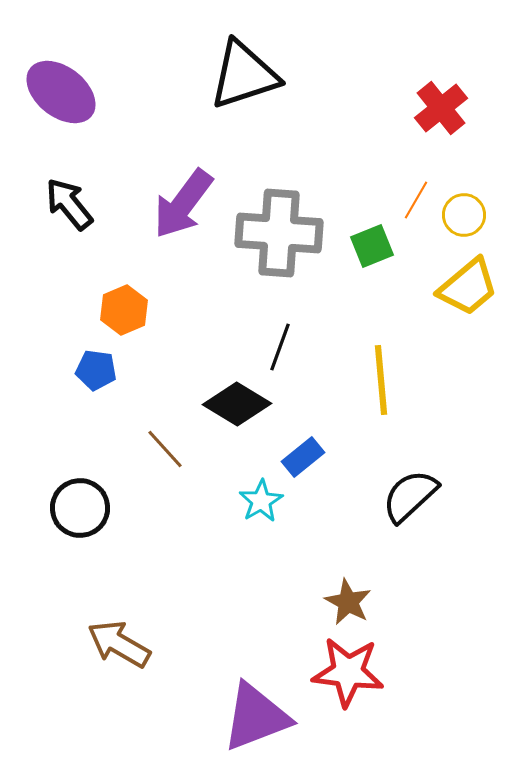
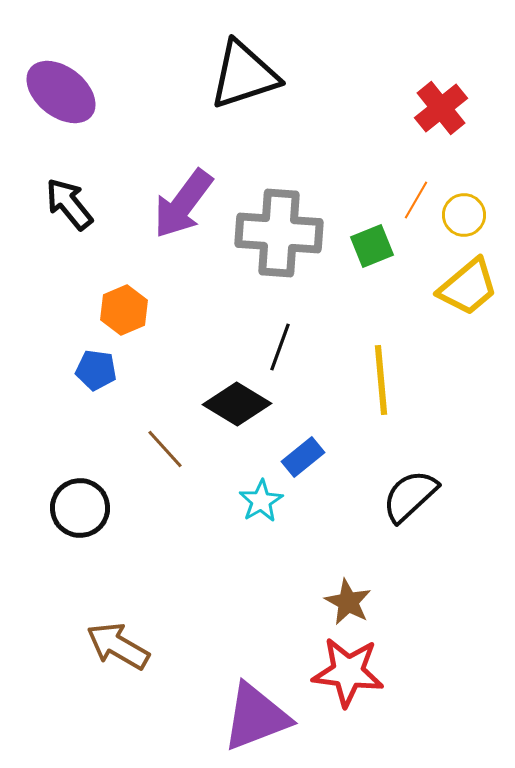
brown arrow: moved 1 px left, 2 px down
